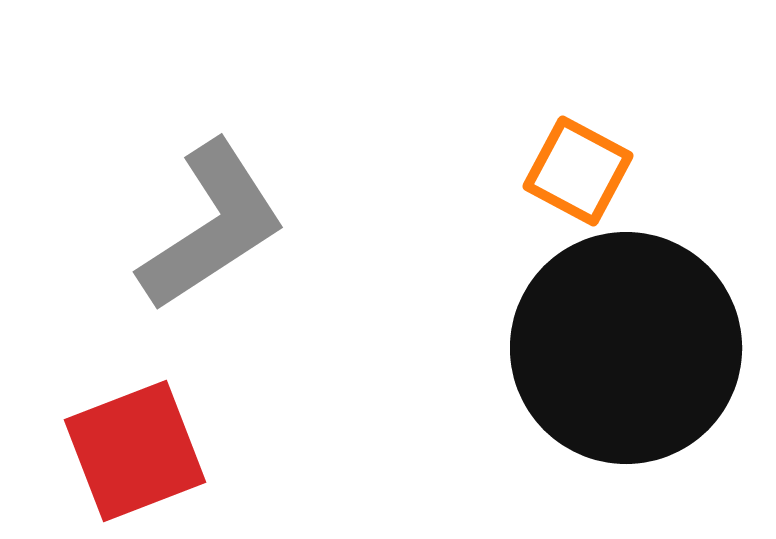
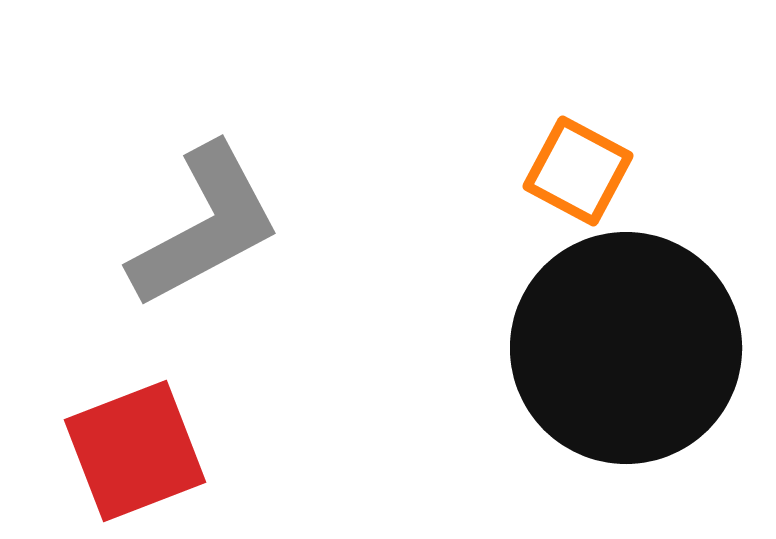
gray L-shape: moved 7 px left; rotated 5 degrees clockwise
